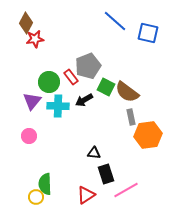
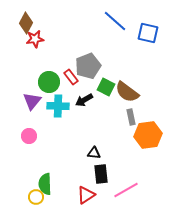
black rectangle: moved 5 px left; rotated 12 degrees clockwise
